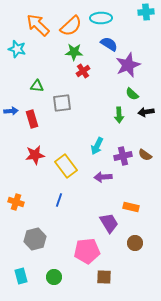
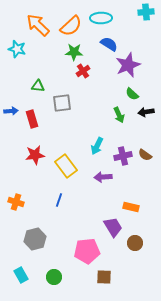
green triangle: moved 1 px right
green arrow: rotated 21 degrees counterclockwise
purple trapezoid: moved 4 px right, 4 px down
cyan rectangle: moved 1 px up; rotated 14 degrees counterclockwise
